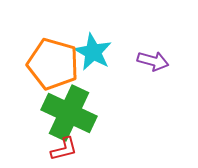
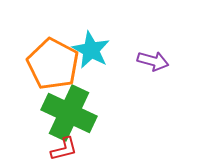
cyan star: moved 2 px left, 2 px up
orange pentagon: rotated 12 degrees clockwise
